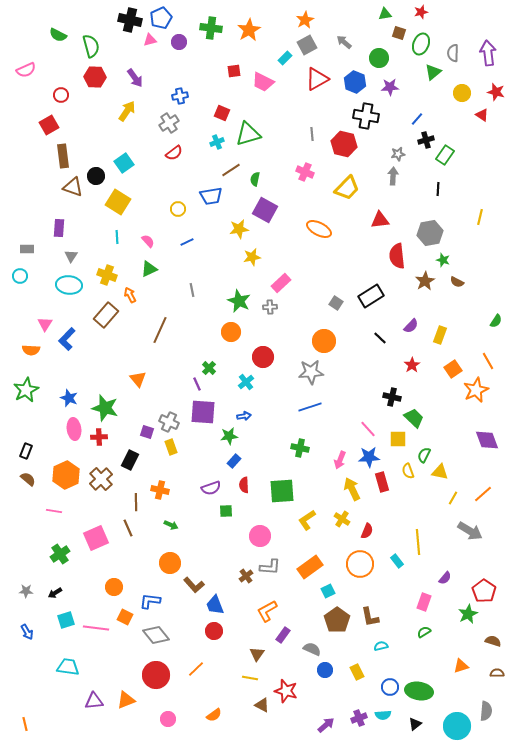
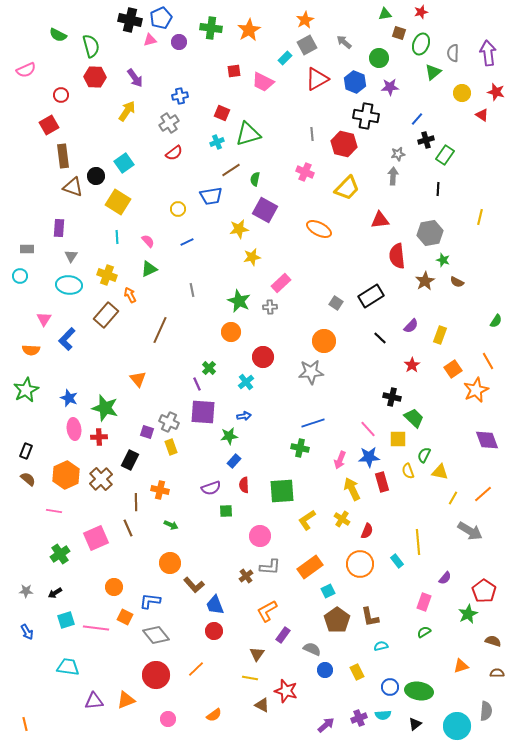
pink triangle at (45, 324): moved 1 px left, 5 px up
blue line at (310, 407): moved 3 px right, 16 px down
